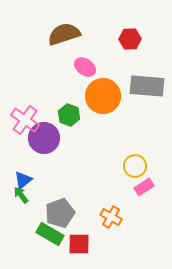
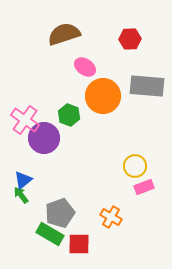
pink rectangle: rotated 12 degrees clockwise
